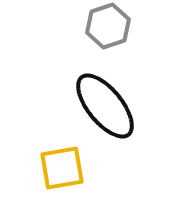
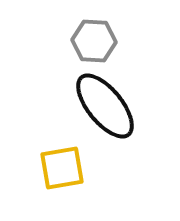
gray hexagon: moved 14 px left, 15 px down; rotated 21 degrees clockwise
